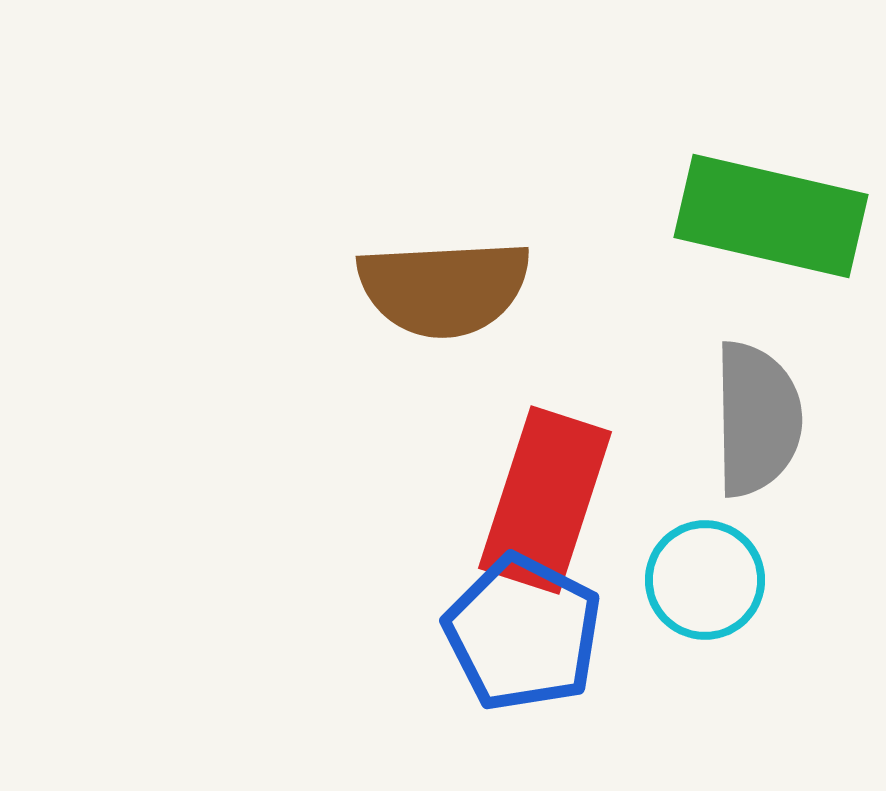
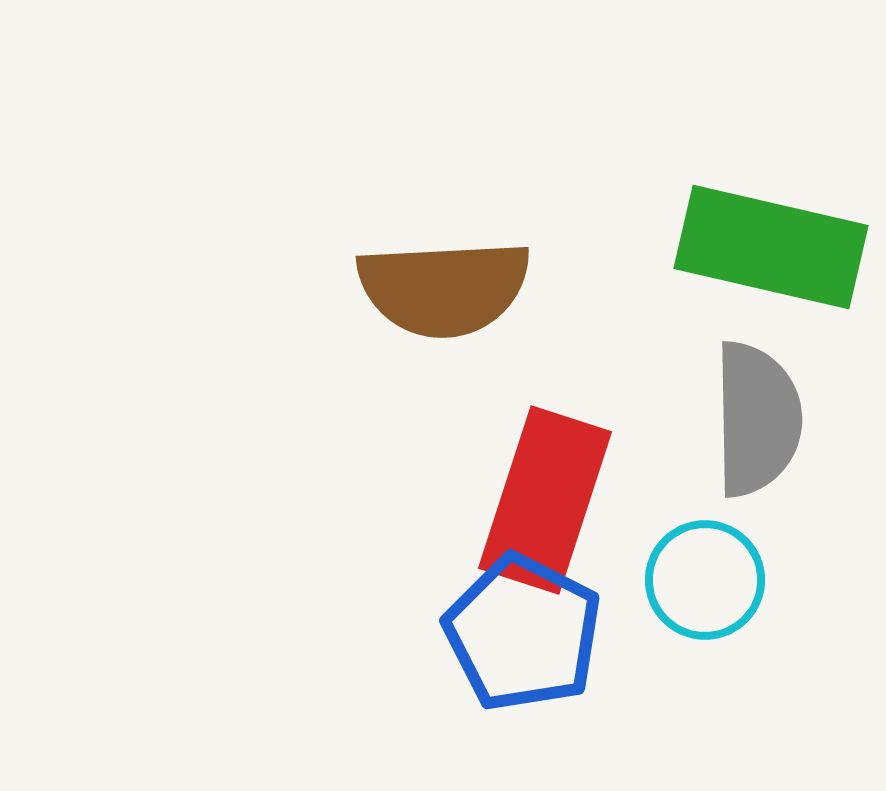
green rectangle: moved 31 px down
